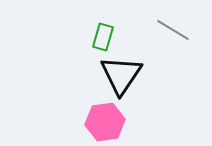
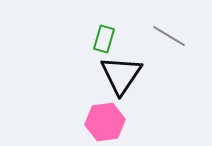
gray line: moved 4 px left, 6 px down
green rectangle: moved 1 px right, 2 px down
